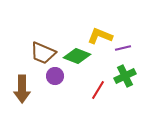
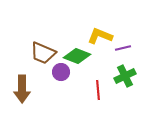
purple circle: moved 6 px right, 4 px up
red line: rotated 36 degrees counterclockwise
